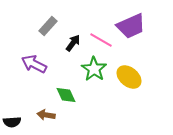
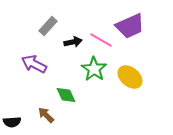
purple trapezoid: moved 1 px left
black arrow: moved 1 px up; rotated 42 degrees clockwise
yellow ellipse: moved 1 px right
brown arrow: rotated 36 degrees clockwise
